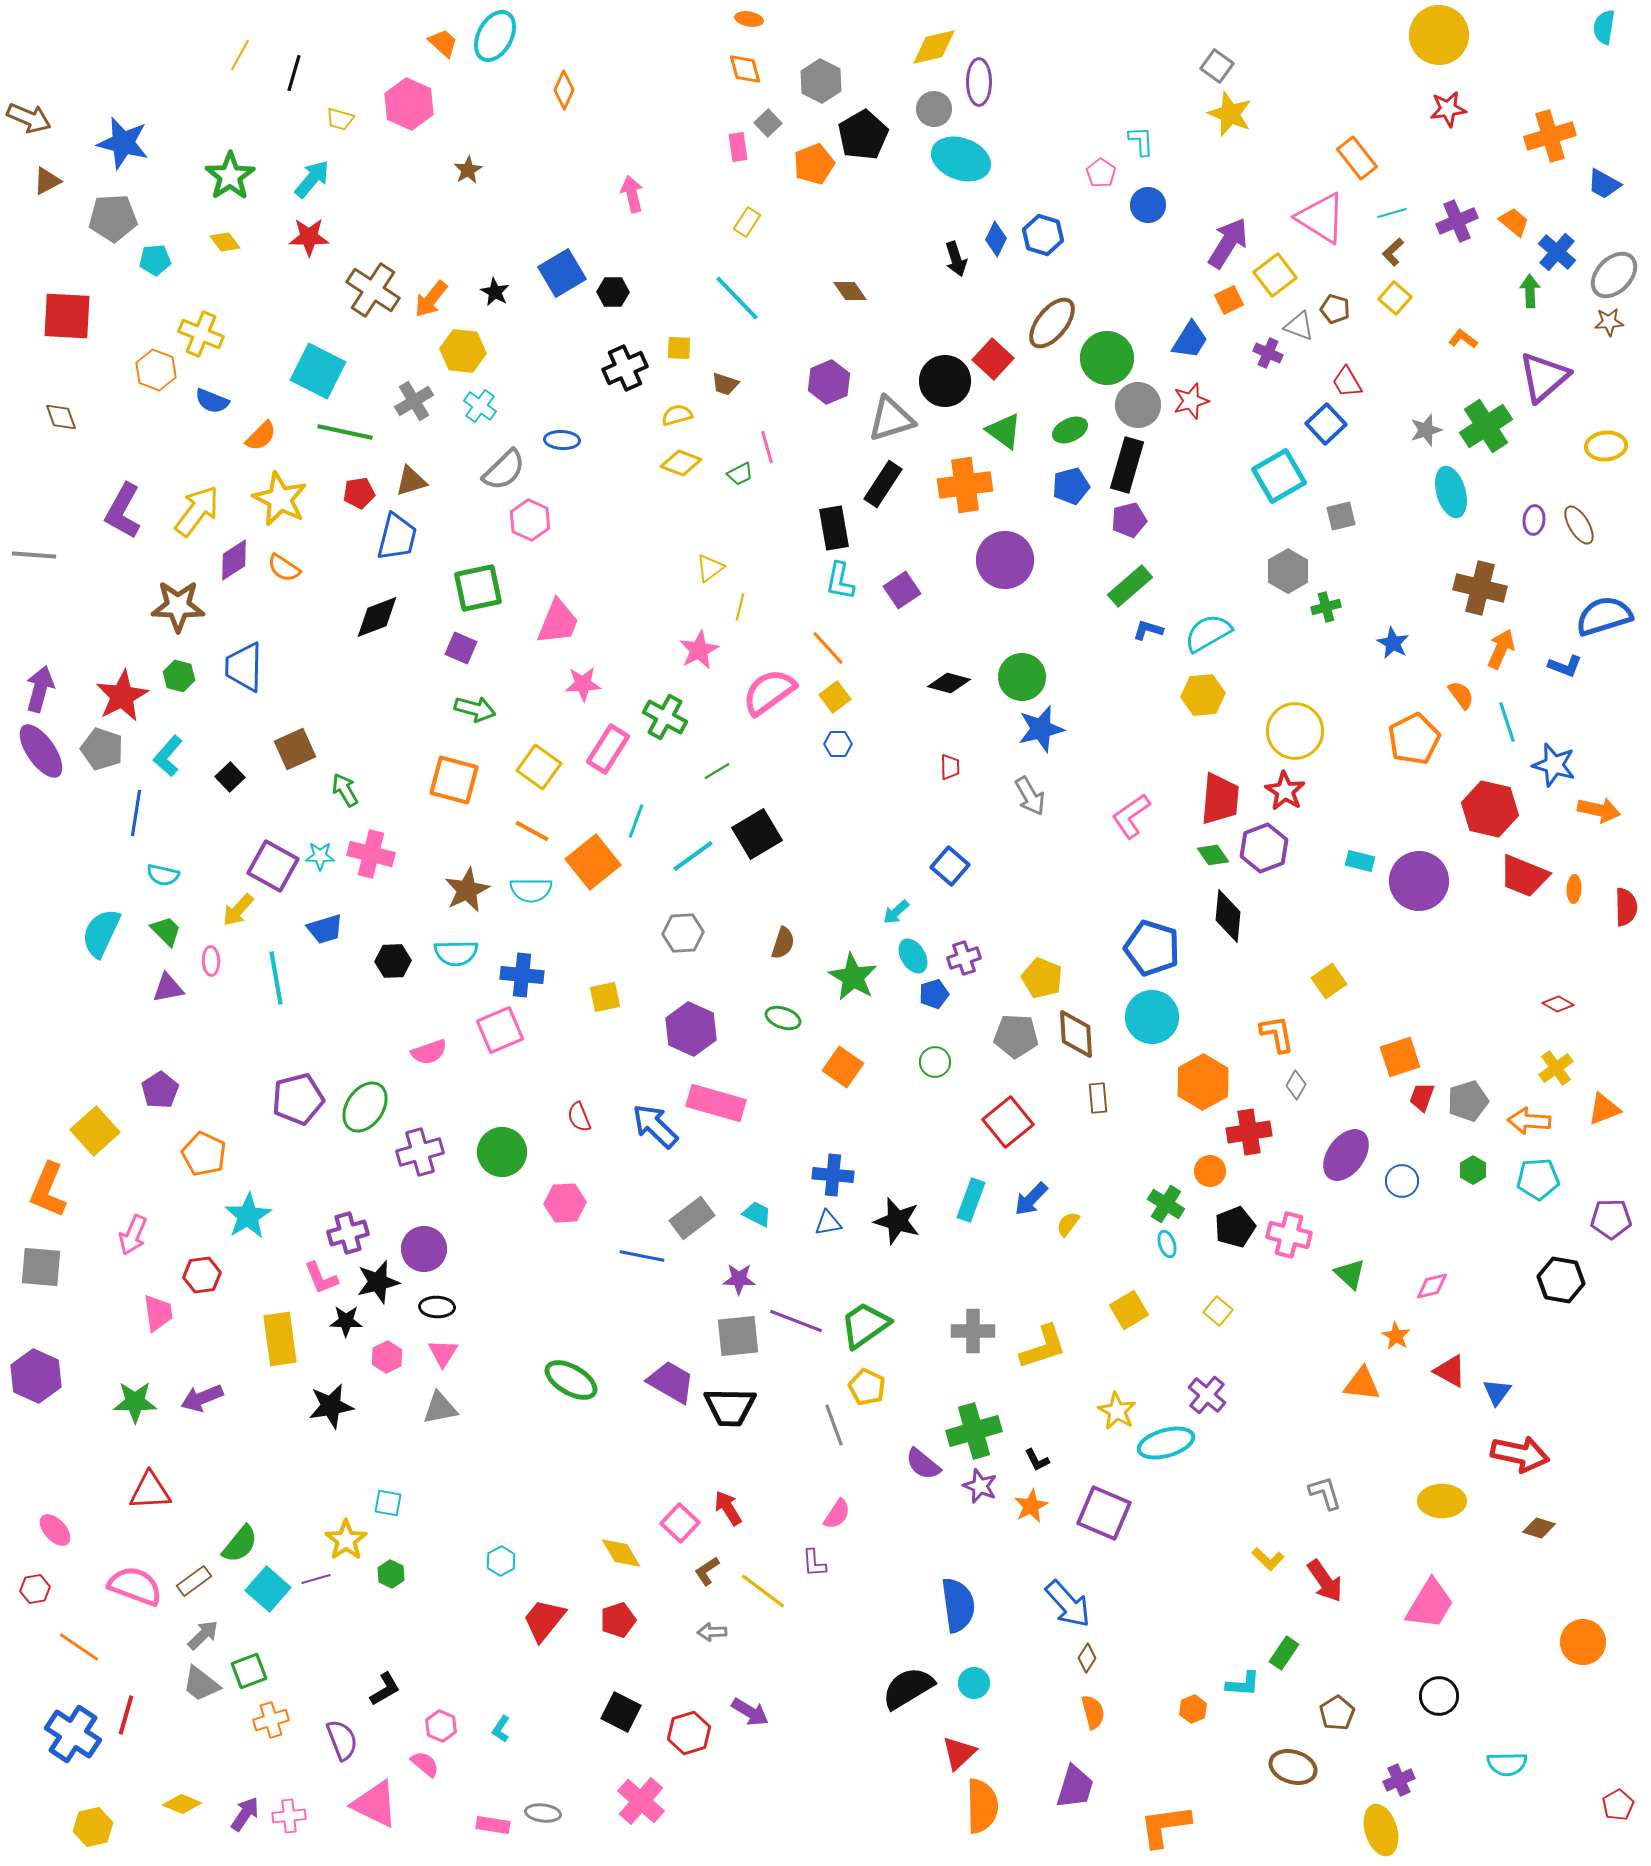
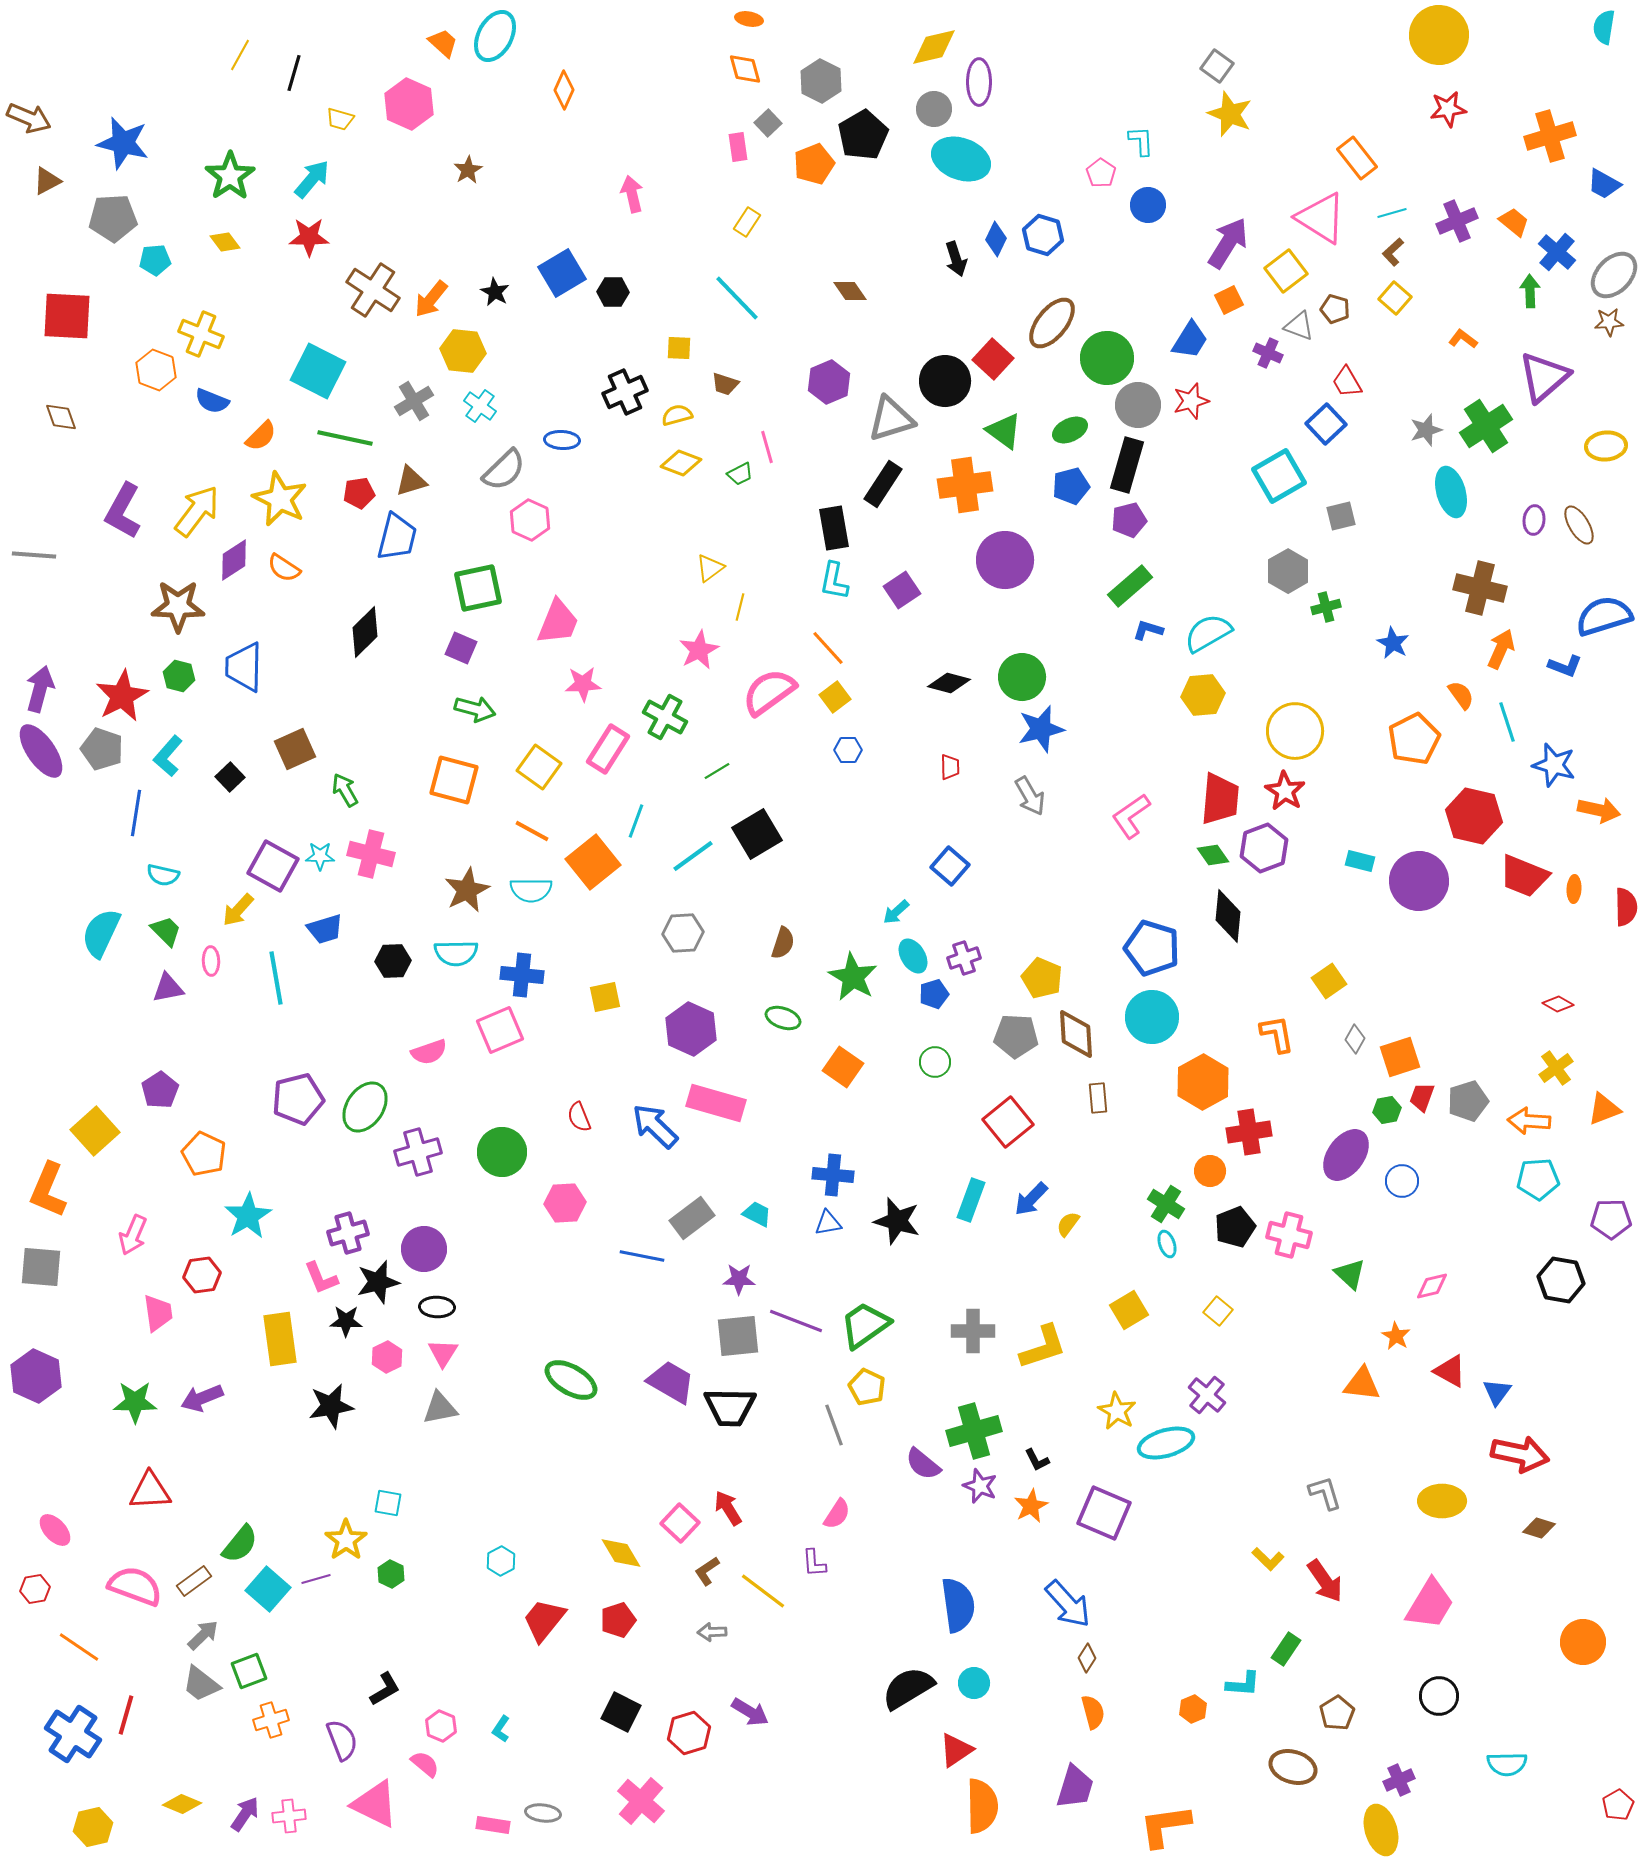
yellow square at (1275, 275): moved 11 px right, 4 px up
black cross at (625, 368): moved 24 px down
green line at (345, 432): moved 6 px down
cyan L-shape at (840, 581): moved 6 px left
black diamond at (377, 617): moved 12 px left, 15 px down; rotated 24 degrees counterclockwise
blue hexagon at (838, 744): moved 10 px right, 6 px down
red hexagon at (1490, 809): moved 16 px left, 7 px down
gray diamond at (1296, 1085): moved 59 px right, 46 px up
purple cross at (420, 1152): moved 2 px left
green hexagon at (1473, 1170): moved 86 px left, 60 px up; rotated 20 degrees clockwise
green rectangle at (1284, 1653): moved 2 px right, 4 px up
red triangle at (959, 1753): moved 3 px left, 3 px up; rotated 9 degrees clockwise
